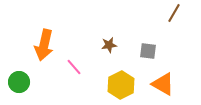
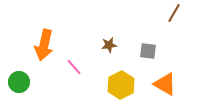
orange triangle: moved 2 px right
